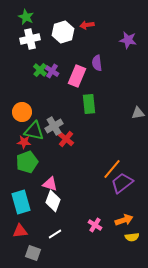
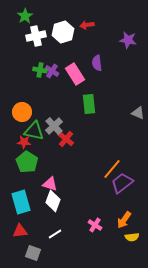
green star: moved 1 px left, 1 px up; rotated 14 degrees clockwise
white cross: moved 6 px right, 3 px up
green cross: rotated 32 degrees counterclockwise
pink rectangle: moved 2 px left, 2 px up; rotated 55 degrees counterclockwise
gray triangle: rotated 32 degrees clockwise
gray cross: rotated 12 degrees counterclockwise
green pentagon: rotated 20 degrees counterclockwise
orange arrow: rotated 144 degrees clockwise
